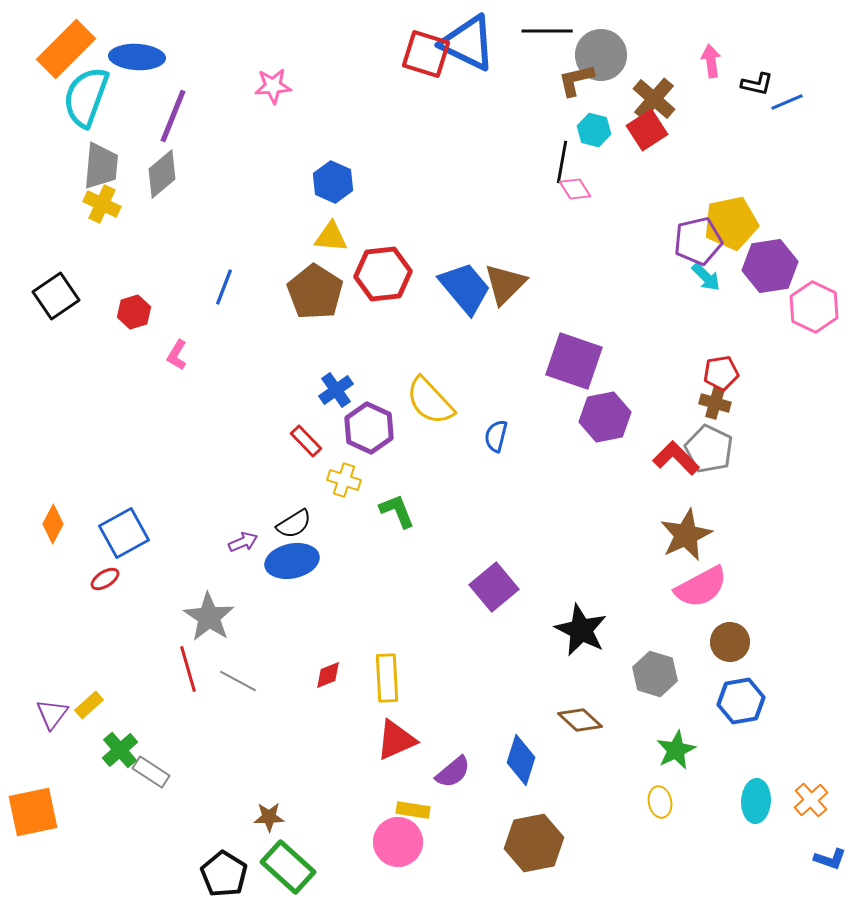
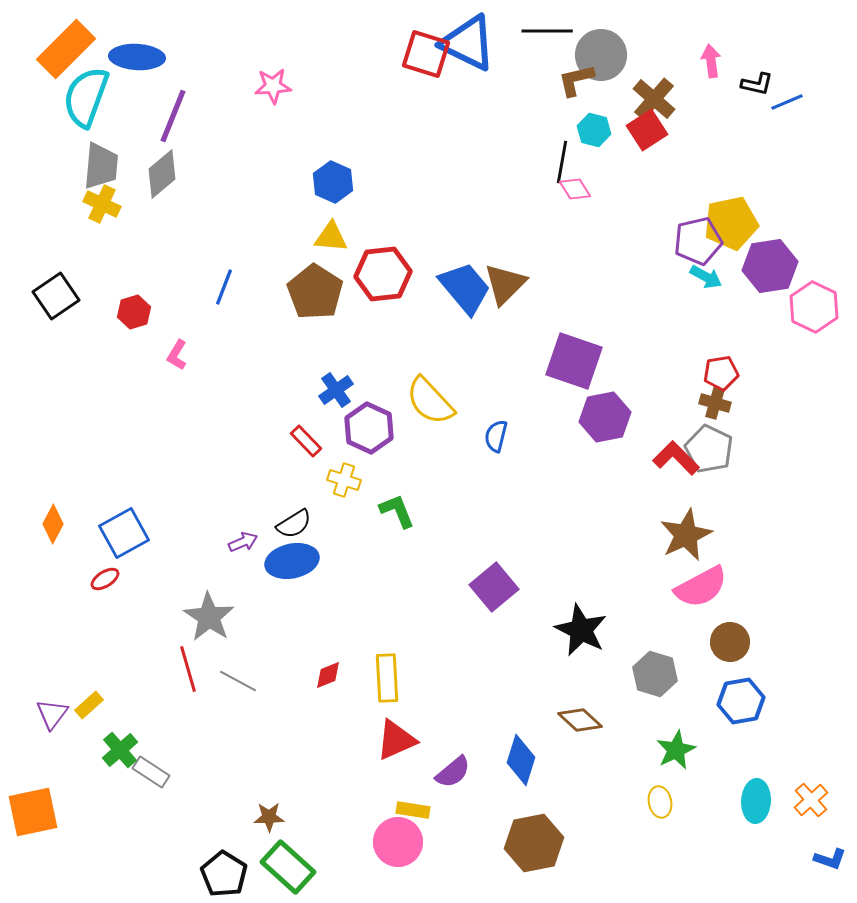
cyan arrow at (706, 277): rotated 16 degrees counterclockwise
